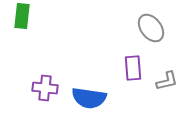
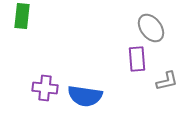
purple rectangle: moved 4 px right, 9 px up
blue semicircle: moved 4 px left, 2 px up
